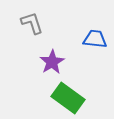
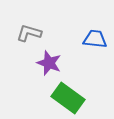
gray L-shape: moved 3 px left, 10 px down; rotated 55 degrees counterclockwise
purple star: moved 3 px left, 1 px down; rotated 20 degrees counterclockwise
